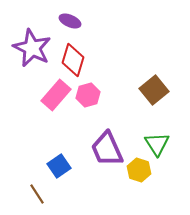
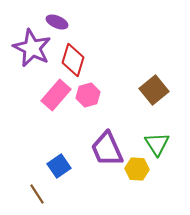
purple ellipse: moved 13 px left, 1 px down
yellow hexagon: moved 2 px left, 1 px up; rotated 15 degrees counterclockwise
